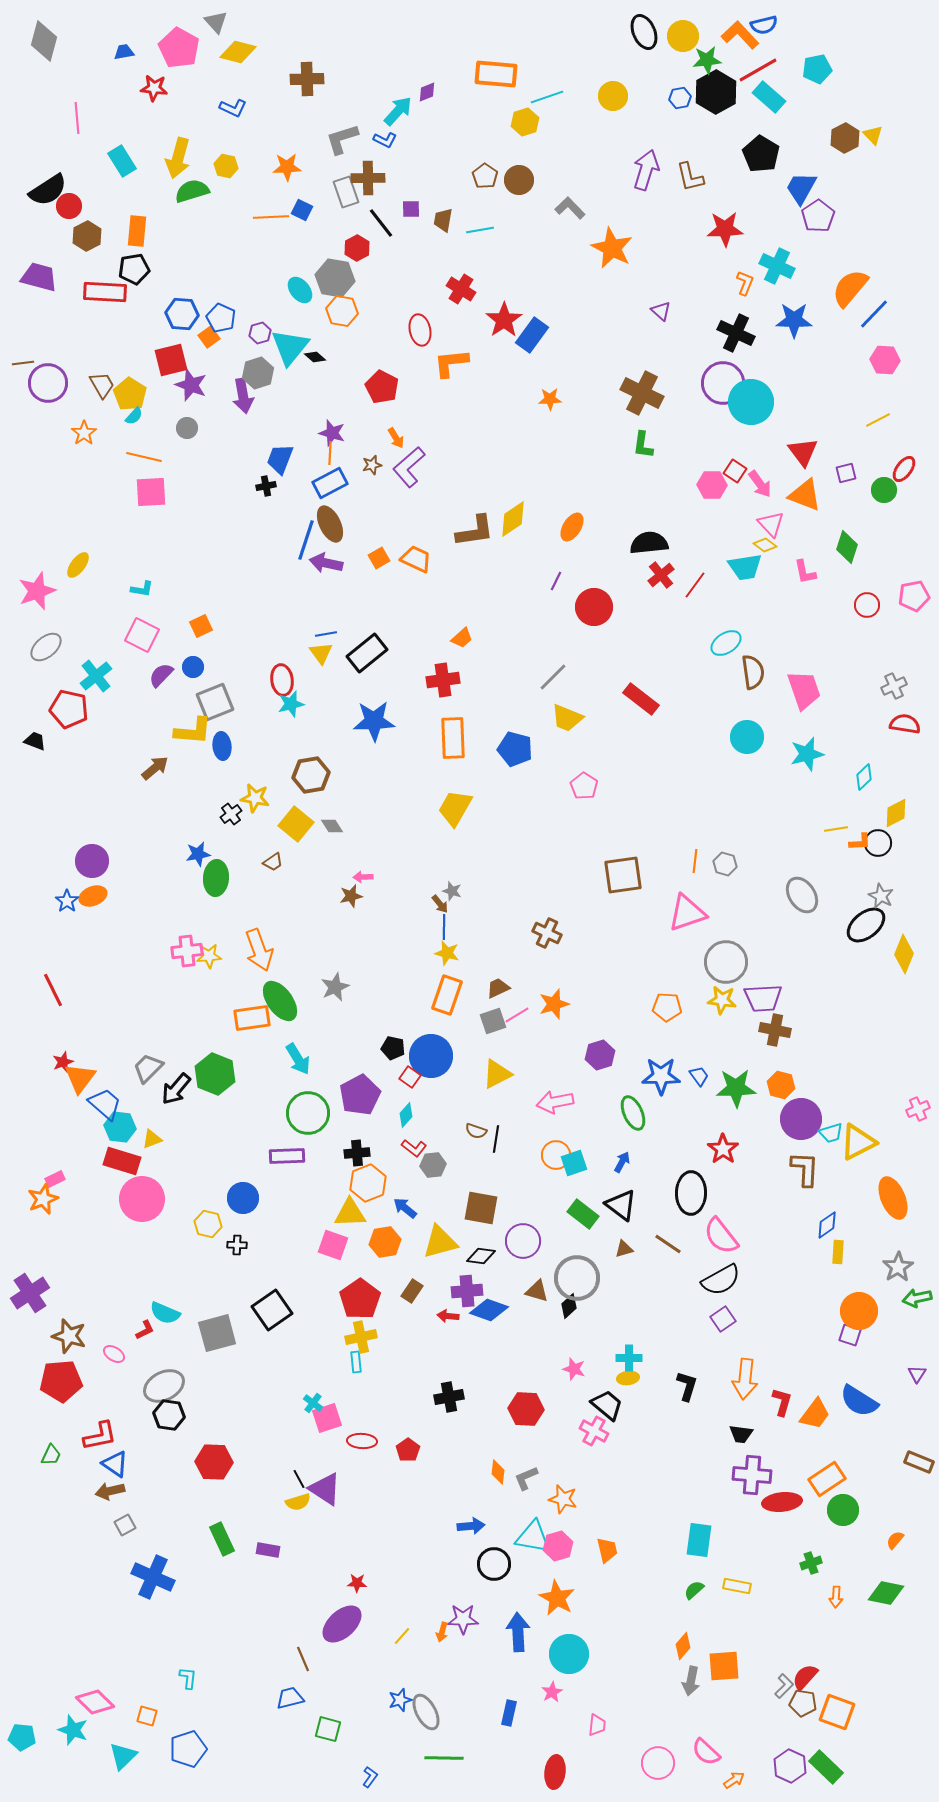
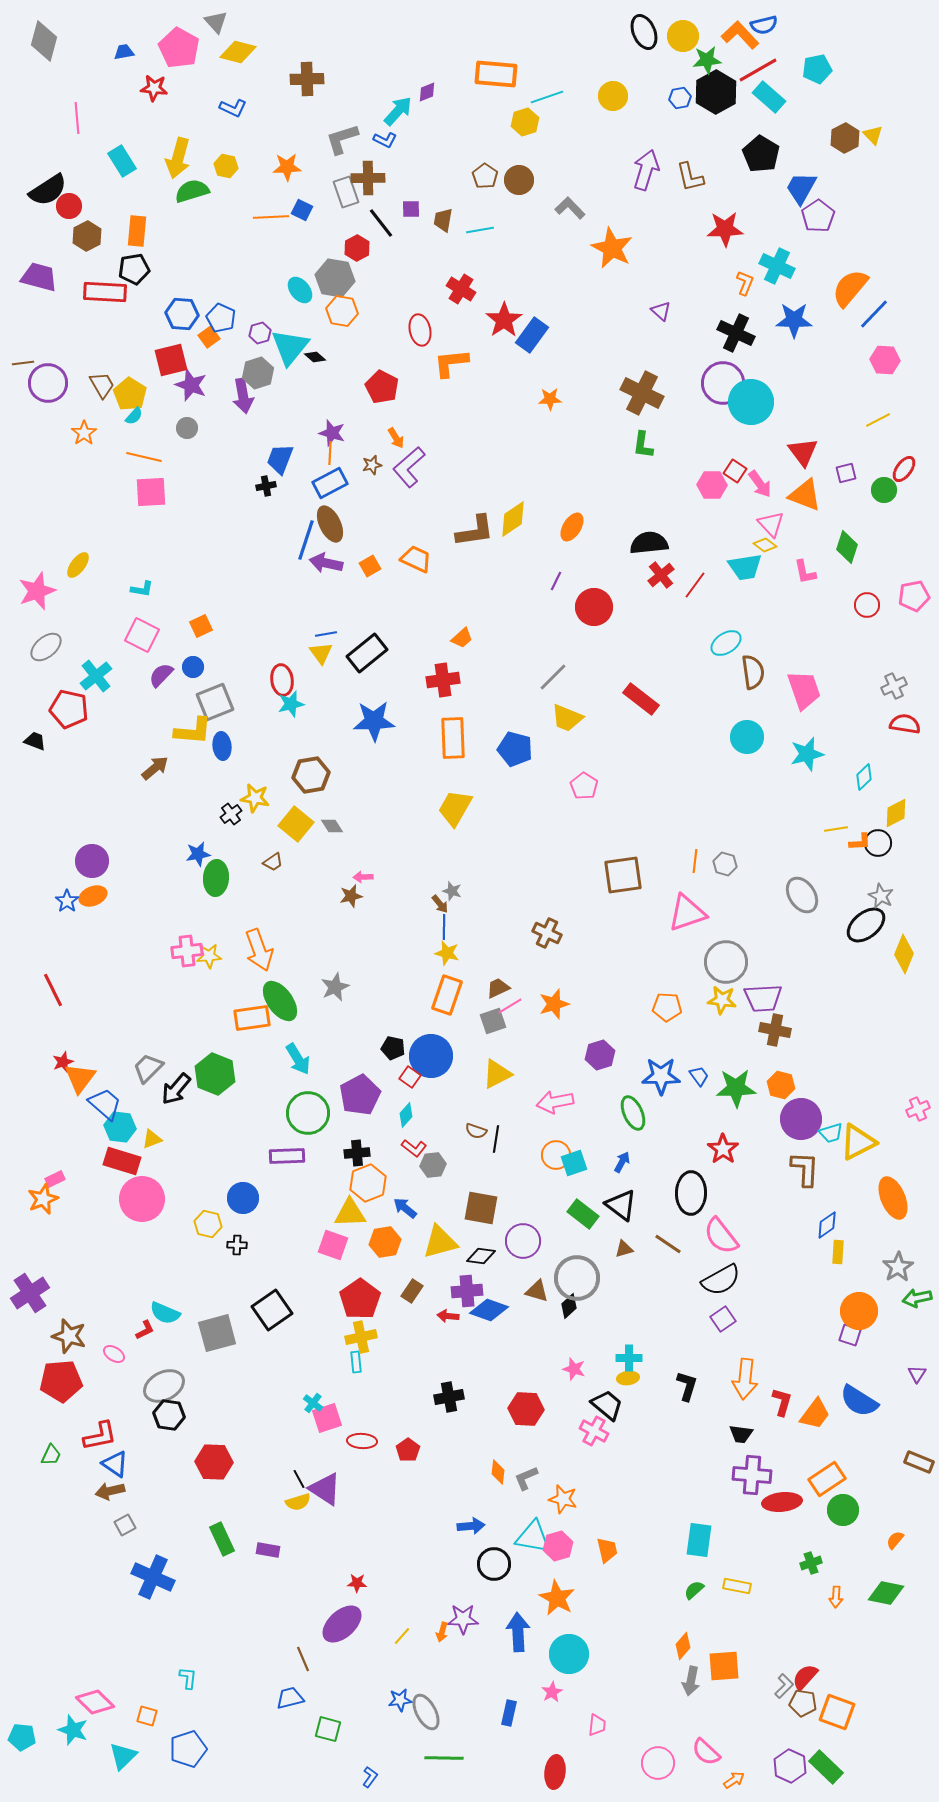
orange square at (379, 558): moved 9 px left, 8 px down
pink line at (517, 1015): moved 7 px left, 9 px up
blue star at (400, 1700): rotated 10 degrees clockwise
